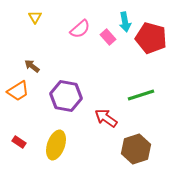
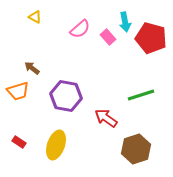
yellow triangle: rotated 32 degrees counterclockwise
brown arrow: moved 2 px down
orange trapezoid: rotated 15 degrees clockwise
